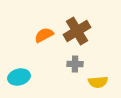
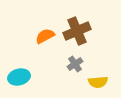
brown cross: rotated 8 degrees clockwise
orange semicircle: moved 1 px right, 1 px down
gray cross: rotated 35 degrees counterclockwise
